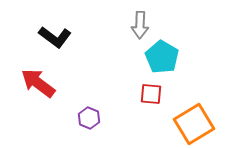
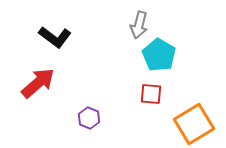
gray arrow: moved 1 px left; rotated 12 degrees clockwise
cyan pentagon: moved 3 px left, 2 px up
red arrow: rotated 102 degrees clockwise
